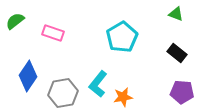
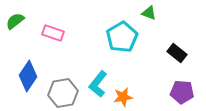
green triangle: moved 27 px left, 1 px up
